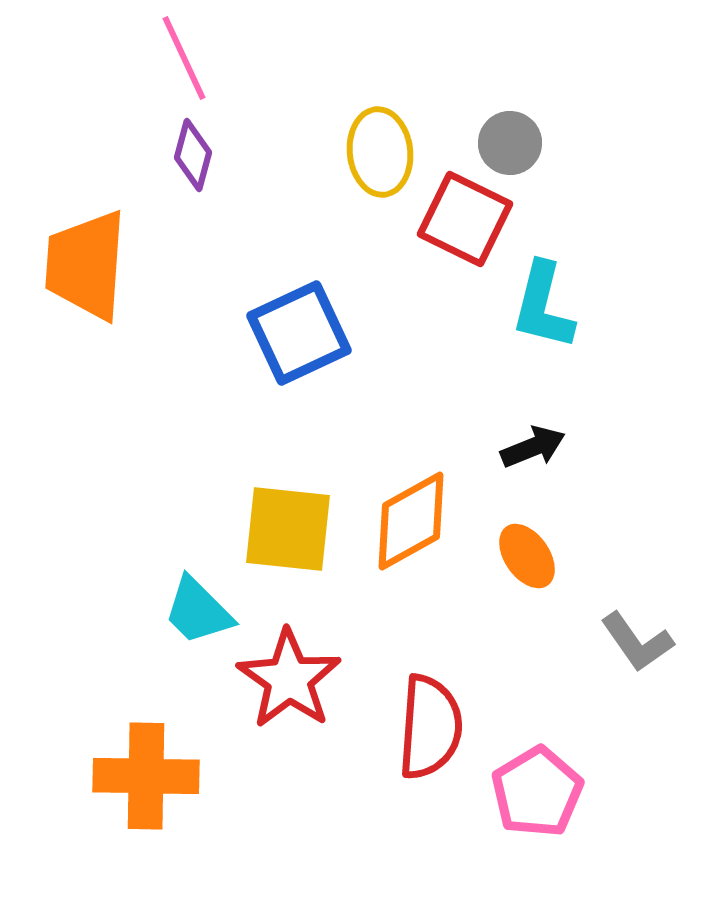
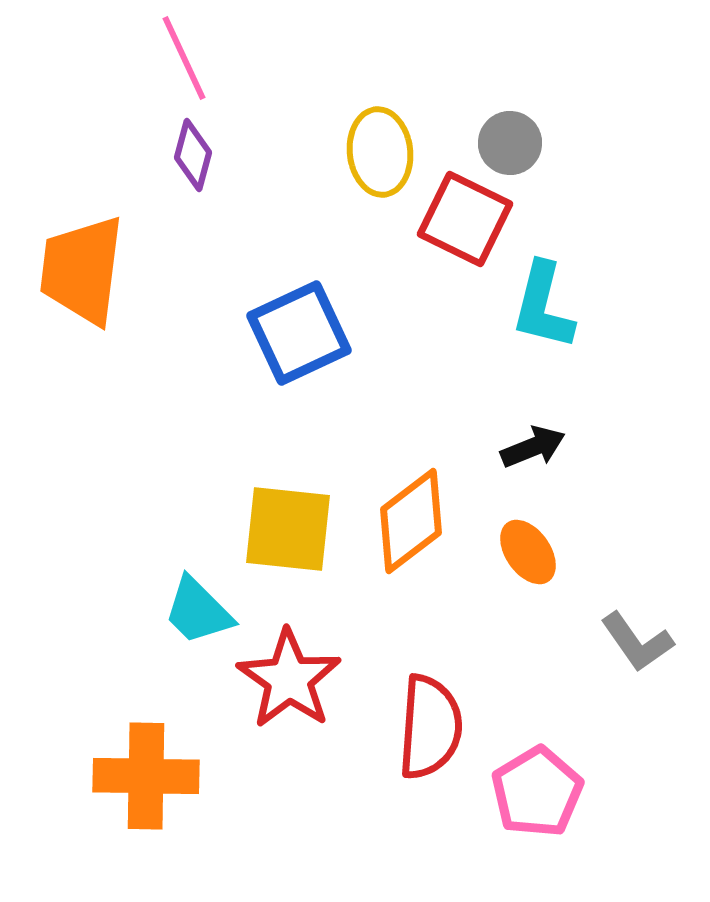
orange trapezoid: moved 4 px left, 5 px down; rotated 3 degrees clockwise
orange diamond: rotated 8 degrees counterclockwise
orange ellipse: moved 1 px right, 4 px up
